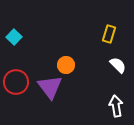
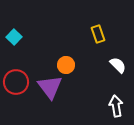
yellow rectangle: moved 11 px left; rotated 36 degrees counterclockwise
